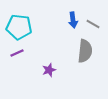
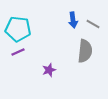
cyan pentagon: moved 1 px left, 2 px down
purple line: moved 1 px right, 1 px up
